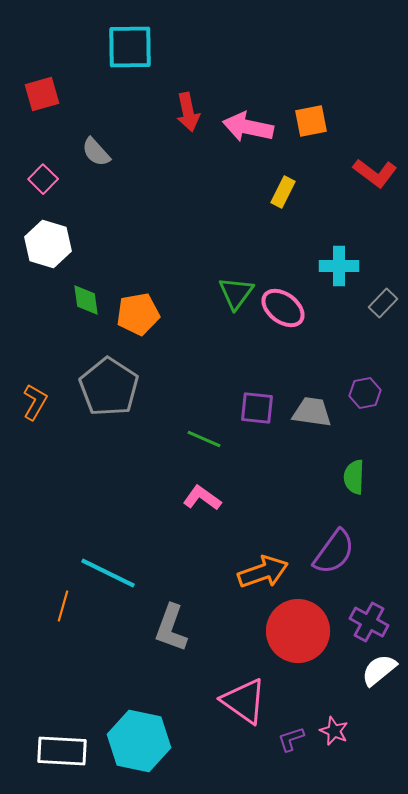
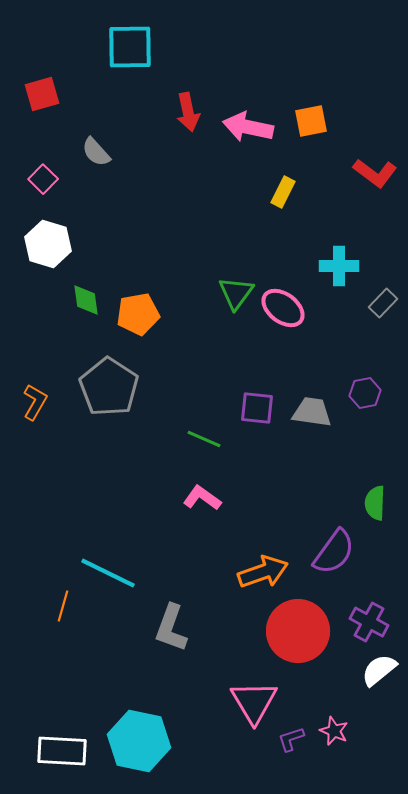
green semicircle: moved 21 px right, 26 px down
pink triangle: moved 10 px right, 1 px down; rotated 24 degrees clockwise
